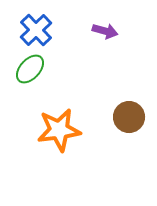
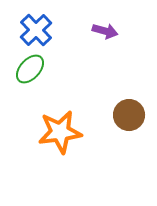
brown circle: moved 2 px up
orange star: moved 1 px right, 2 px down
